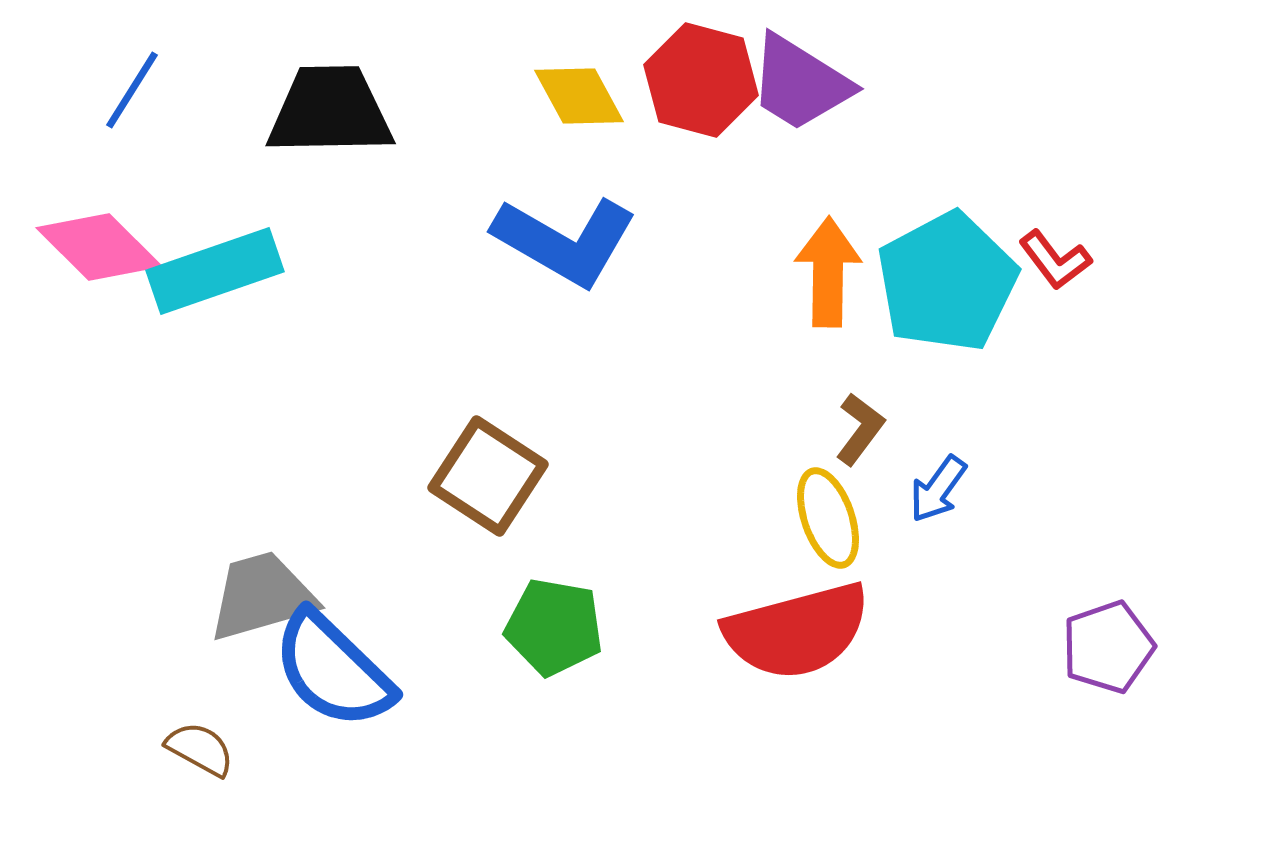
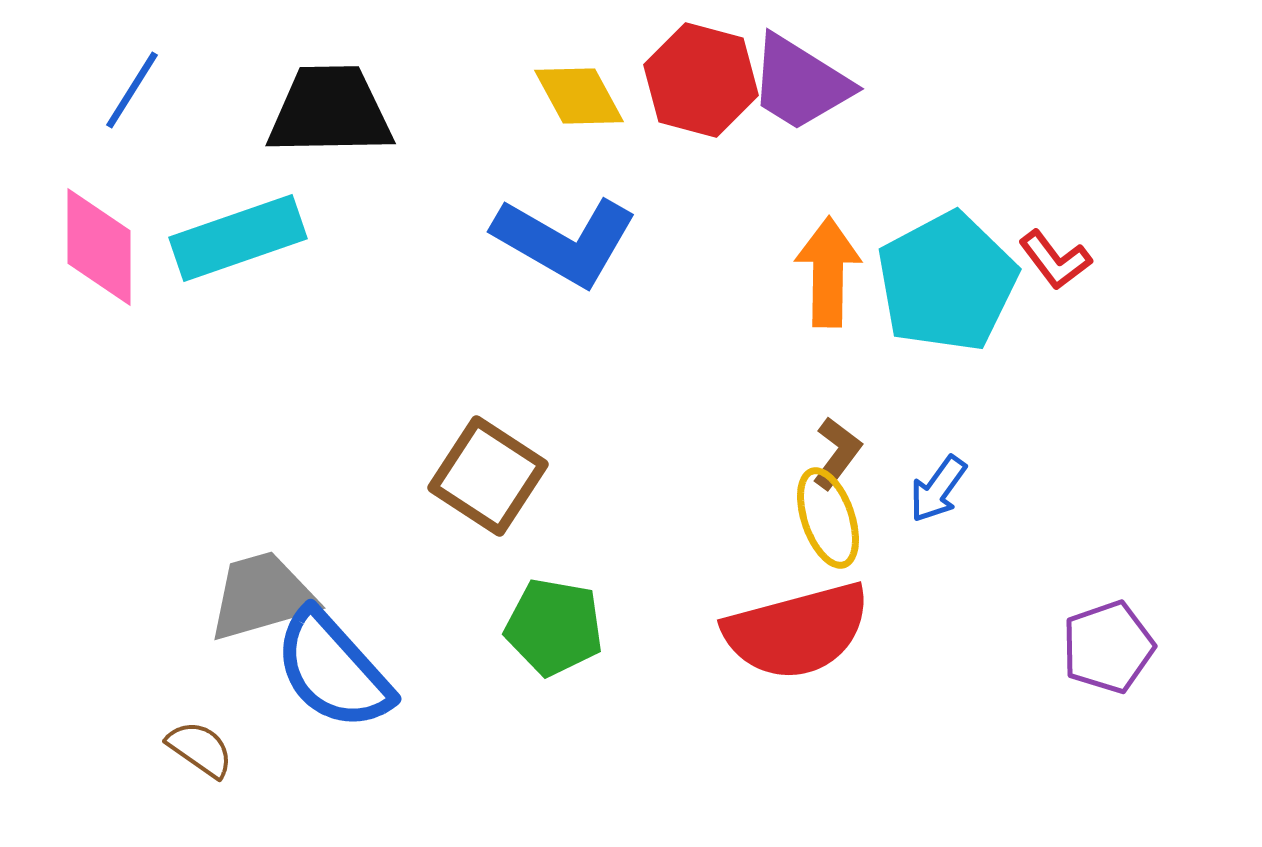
pink diamond: rotated 45 degrees clockwise
cyan rectangle: moved 23 px right, 33 px up
brown L-shape: moved 23 px left, 24 px down
blue semicircle: rotated 4 degrees clockwise
brown semicircle: rotated 6 degrees clockwise
